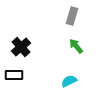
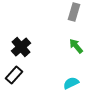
gray rectangle: moved 2 px right, 4 px up
black rectangle: rotated 48 degrees counterclockwise
cyan semicircle: moved 2 px right, 2 px down
